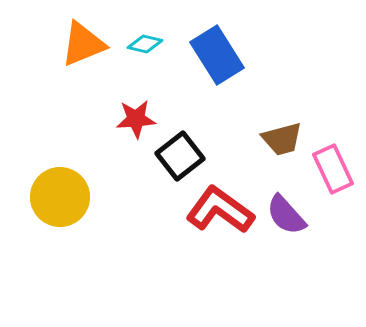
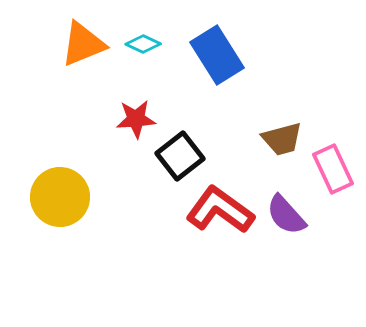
cyan diamond: moved 2 px left; rotated 12 degrees clockwise
